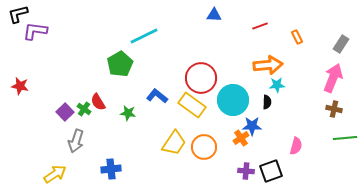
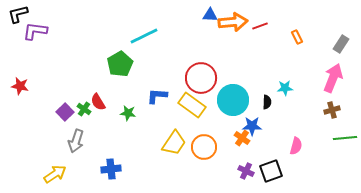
blue triangle: moved 4 px left
orange arrow: moved 35 px left, 43 px up
cyan star: moved 8 px right, 3 px down
blue L-shape: rotated 35 degrees counterclockwise
brown cross: moved 2 px left, 1 px down; rotated 28 degrees counterclockwise
orange cross: moved 1 px right; rotated 21 degrees counterclockwise
purple cross: rotated 21 degrees clockwise
